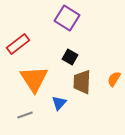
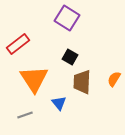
blue triangle: rotated 21 degrees counterclockwise
